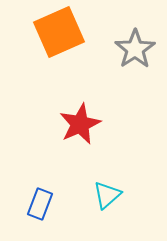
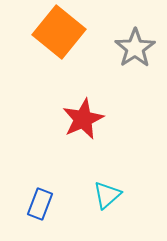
orange square: rotated 27 degrees counterclockwise
gray star: moved 1 px up
red star: moved 3 px right, 5 px up
